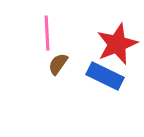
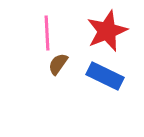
red star: moved 10 px left, 13 px up
